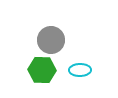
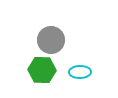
cyan ellipse: moved 2 px down
